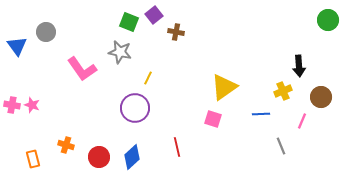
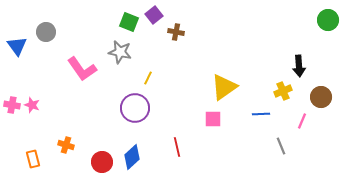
pink square: rotated 18 degrees counterclockwise
red circle: moved 3 px right, 5 px down
